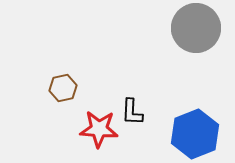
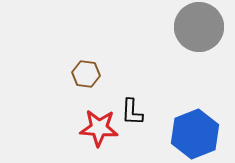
gray circle: moved 3 px right, 1 px up
brown hexagon: moved 23 px right, 14 px up; rotated 20 degrees clockwise
red star: moved 1 px up
